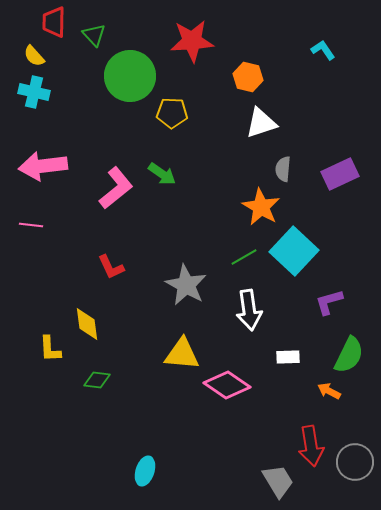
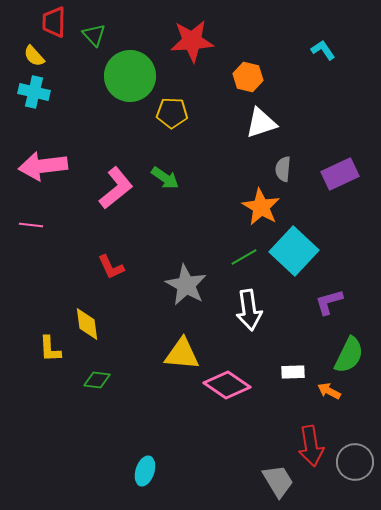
green arrow: moved 3 px right, 4 px down
white rectangle: moved 5 px right, 15 px down
